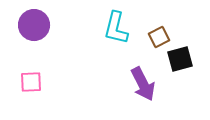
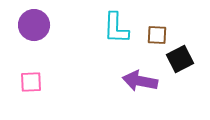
cyan L-shape: rotated 12 degrees counterclockwise
brown square: moved 2 px left, 2 px up; rotated 30 degrees clockwise
black square: rotated 12 degrees counterclockwise
purple arrow: moved 3 px left, 3 px up; rotated 128 degrees clockwise
